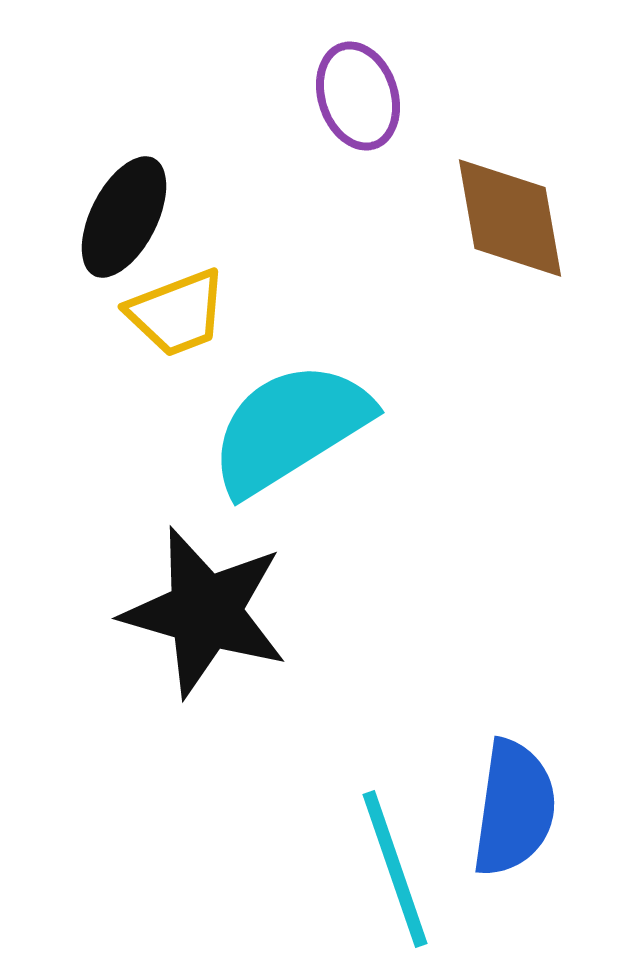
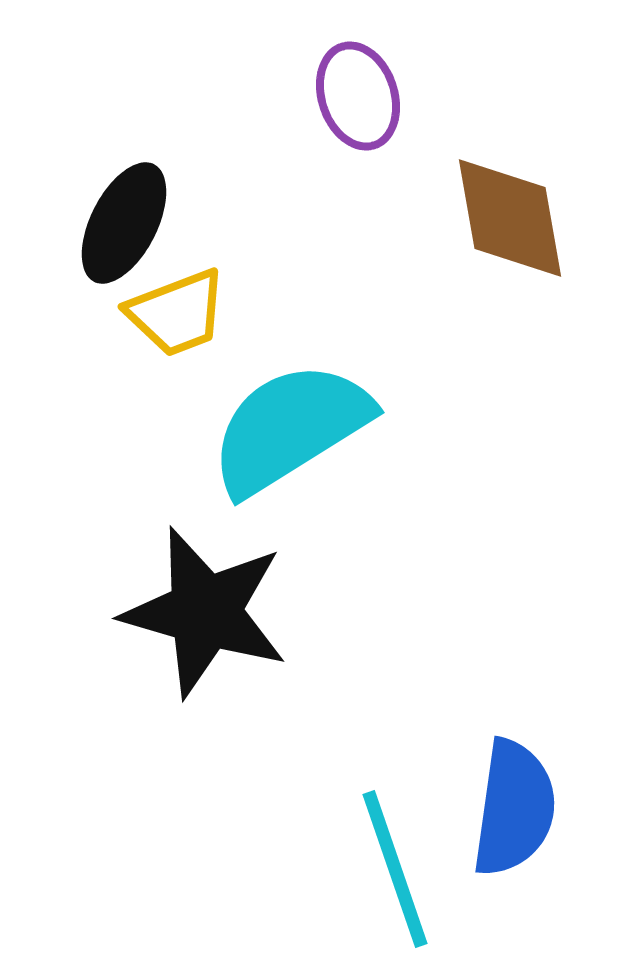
black ellipse: moved 6 px down
